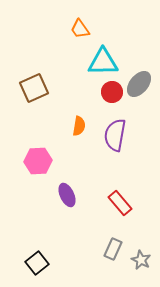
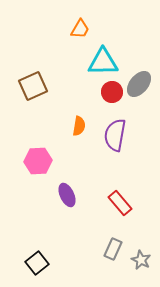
orange trapezoid: rotated 115 degrees counterclockwise
brown square: moved 1 px left, 2 px up
